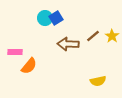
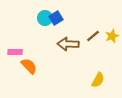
yellow star: rotated 16 degrees clockwise
orange semicircle: rotated 84 degrees counterclockwise
yellow semicircle: moved 1 px up; rotated 49 degrees counterclockwise
